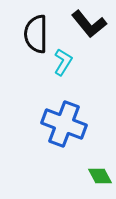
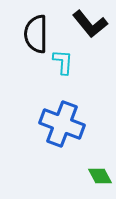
black L-shape: moved 1 px right
cyan L-shape: rotated 28 degrees counterclockwise
blue cross: moved 2 px left
